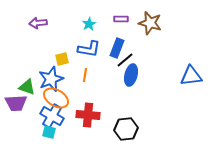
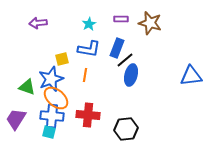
orange ellipse: rotated 10 degrees clockwise
purple trapezoid: moved 16 px down; rotated 125 degrees clockwise
blue cross: rotated 25 degrees counterclockwise
